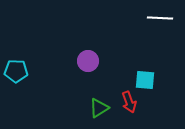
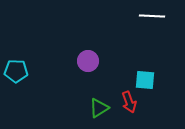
white line: moved 8 px left, 2 px up
